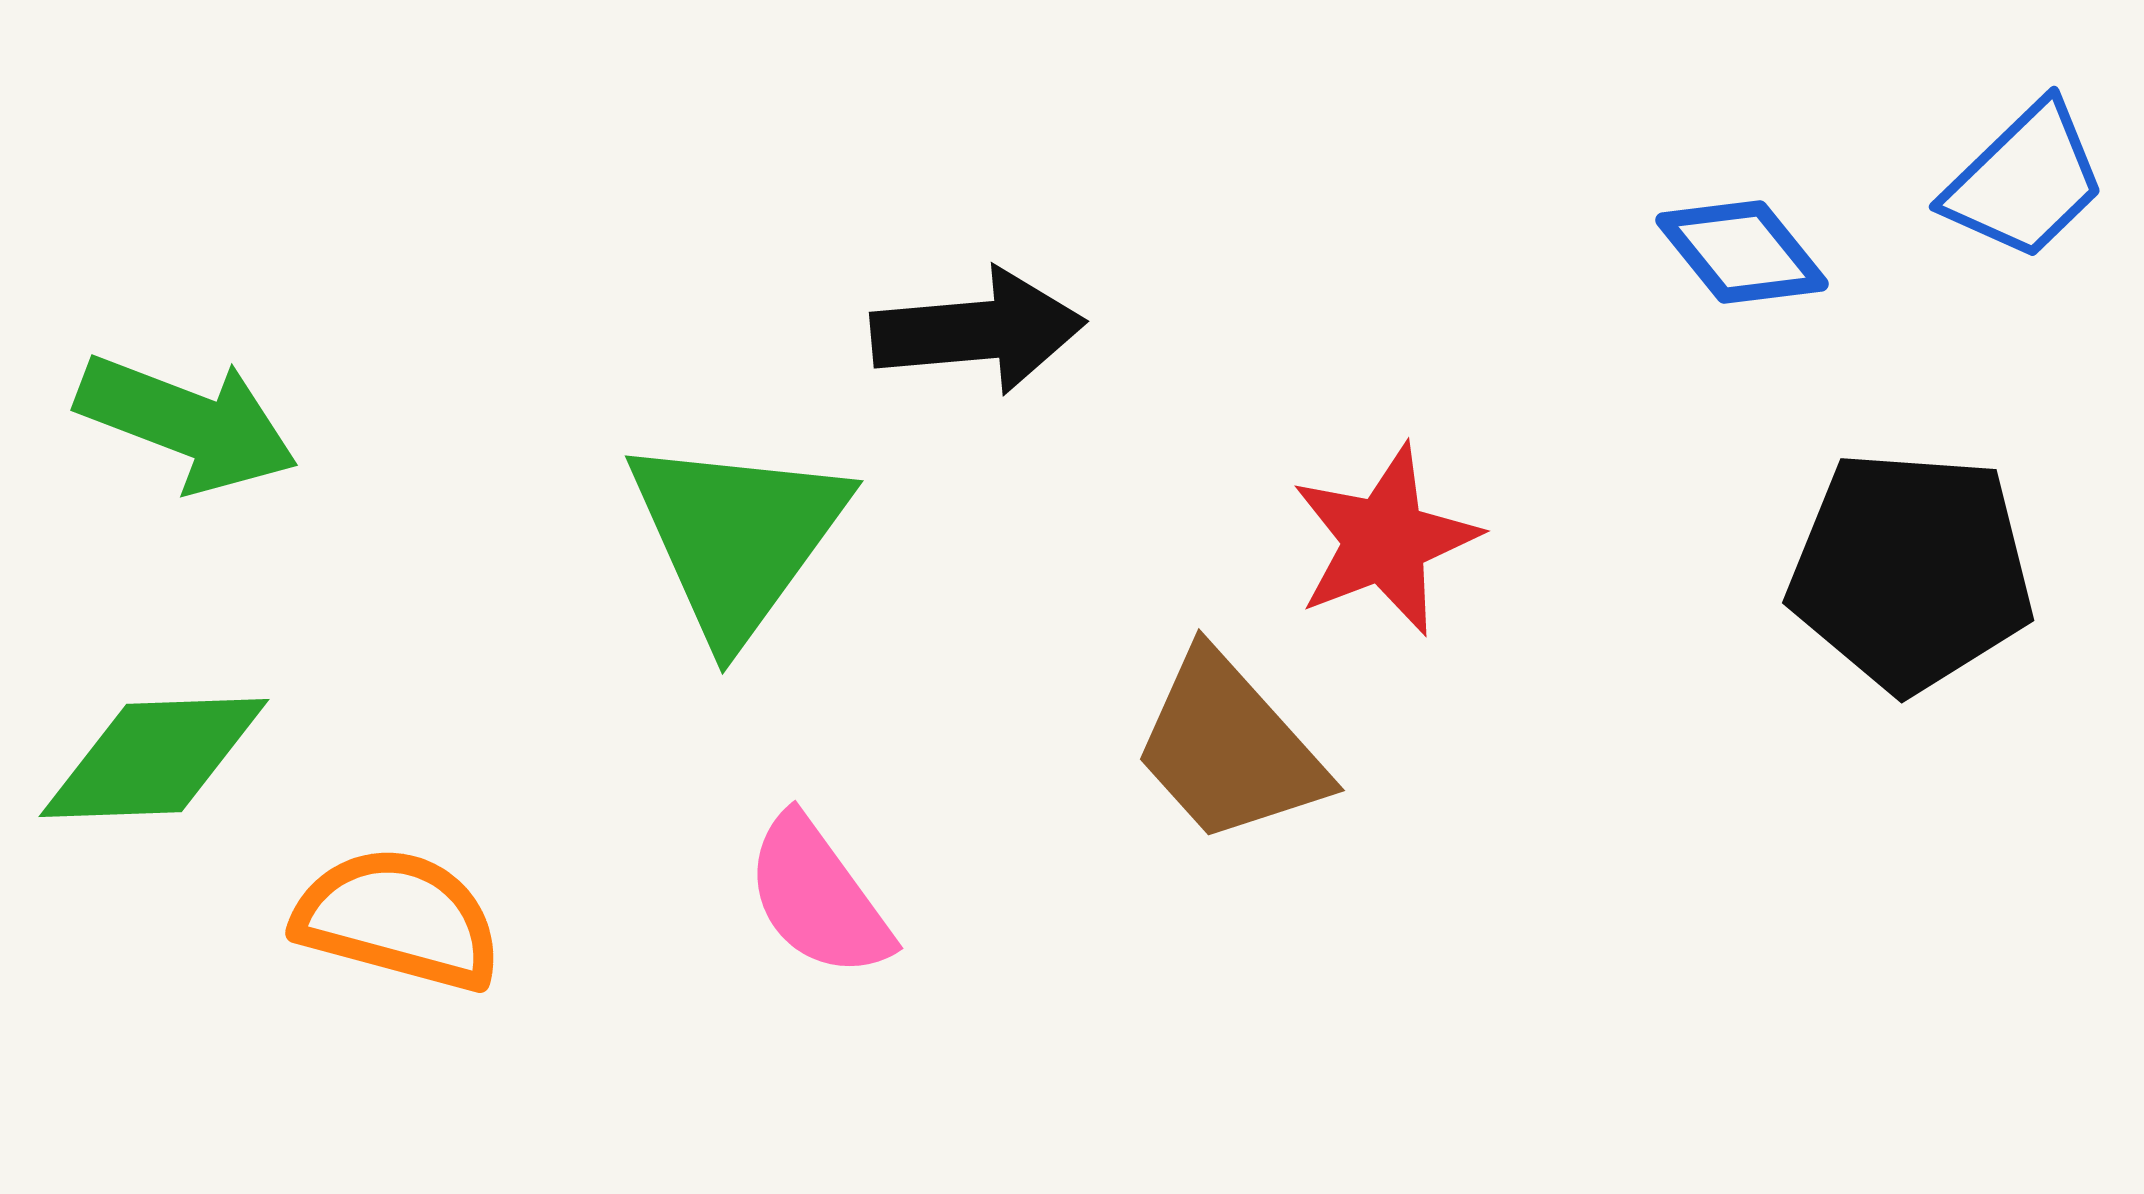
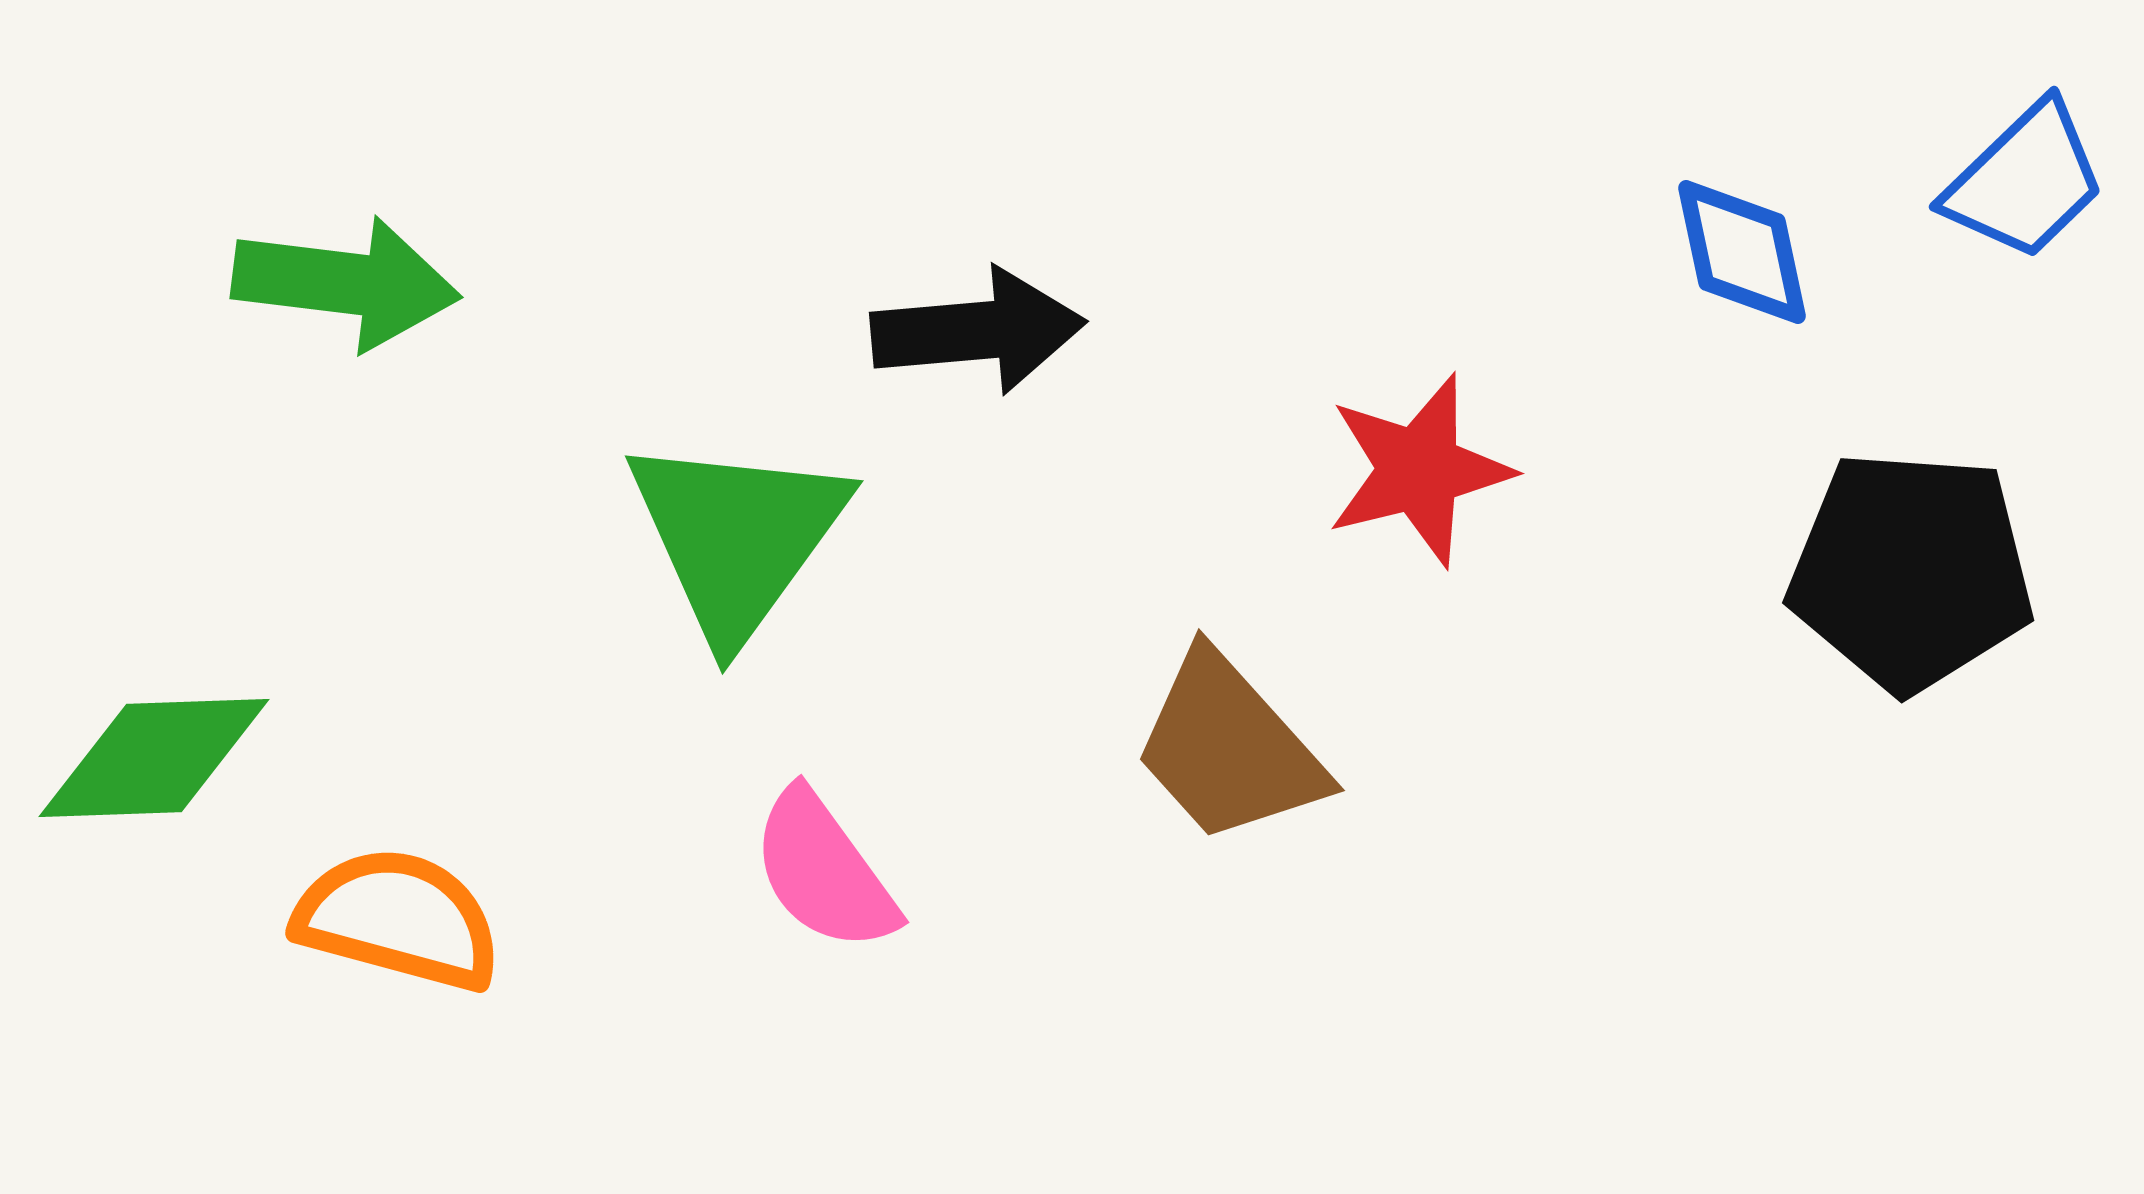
blue diamond: rotated 27 degrees clockwise
green arrow: moved 159 px right, 140 px up; rotated 14 degrees counterclockwise
red star: moved 34 px right, 70 px up; rotated 7 degrees clockwise
pink semicircle: moved 6 px right, 26 px up
